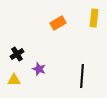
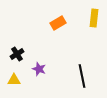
black line: rotated 15 degrees counterclockwise
